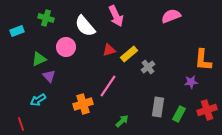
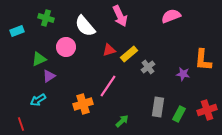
pink arrow: moved 4 px right
purple triangle: rotated 40 degrees clockwise
purple star: moved 8 px left, 8 px up; rotated 16 degrees clockwise
